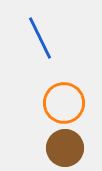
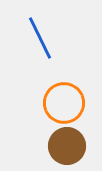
brown circle: moved 2 px right, 2 px up
